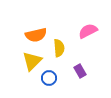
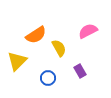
orange semicircle: rotated 20 degrees counterclockwise
yellow semicircle: rotated 24 degrees counterclockwise
yellow triangle: moved 15 px left
blue circle: moved 1 px left
